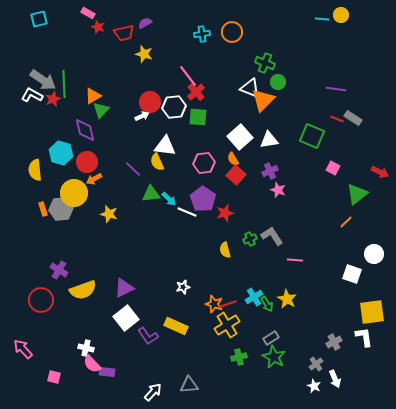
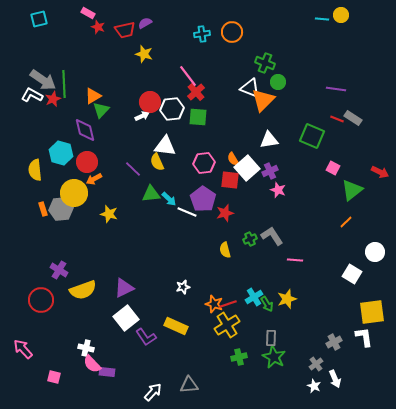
red trapezoid at (124, 33): moved 1 px right, 3 px up
white hexagon at (174, 107): moved 2 px left, 2 px down
white square at (240, 137): moved 7 px right, 31 px down
red square at (236, 175): moved 6 px left, 5 px down; rotated 36 degrees counterclockwise
green triangle at (357, 194): moved 5 px left, 4 px up
white circle at (374, 254): moved 1 px right, 2 px up
white square at (352, 274): rotated 12 degrees clockwise
yellow star at (287, 299): rotated 24 degrees clockwise
purple L-shape at (148, 336): moved 2 px left, 1 px down
gray rectangle at (271, 338): rotated 56 degrees counterclockwise
